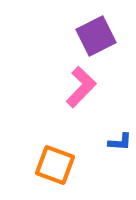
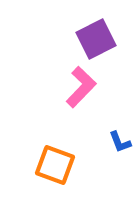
purple square: moved 3 px down
blue L-shape: rotated 65 degrees clockwise
